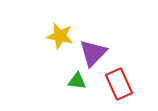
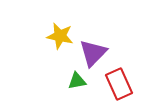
green triangle: rotated 18 degrees counterclockwise
